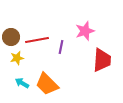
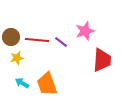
red line: rotated 15 degrees clockwise
purple line: moved 5 px up; rotated 64 degrees counterclockwise
orange trapezoid: rotated 25 degrees clockwise
